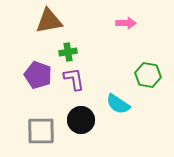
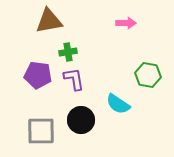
purple pentagon: rotated 12 degrees counterclockwise
